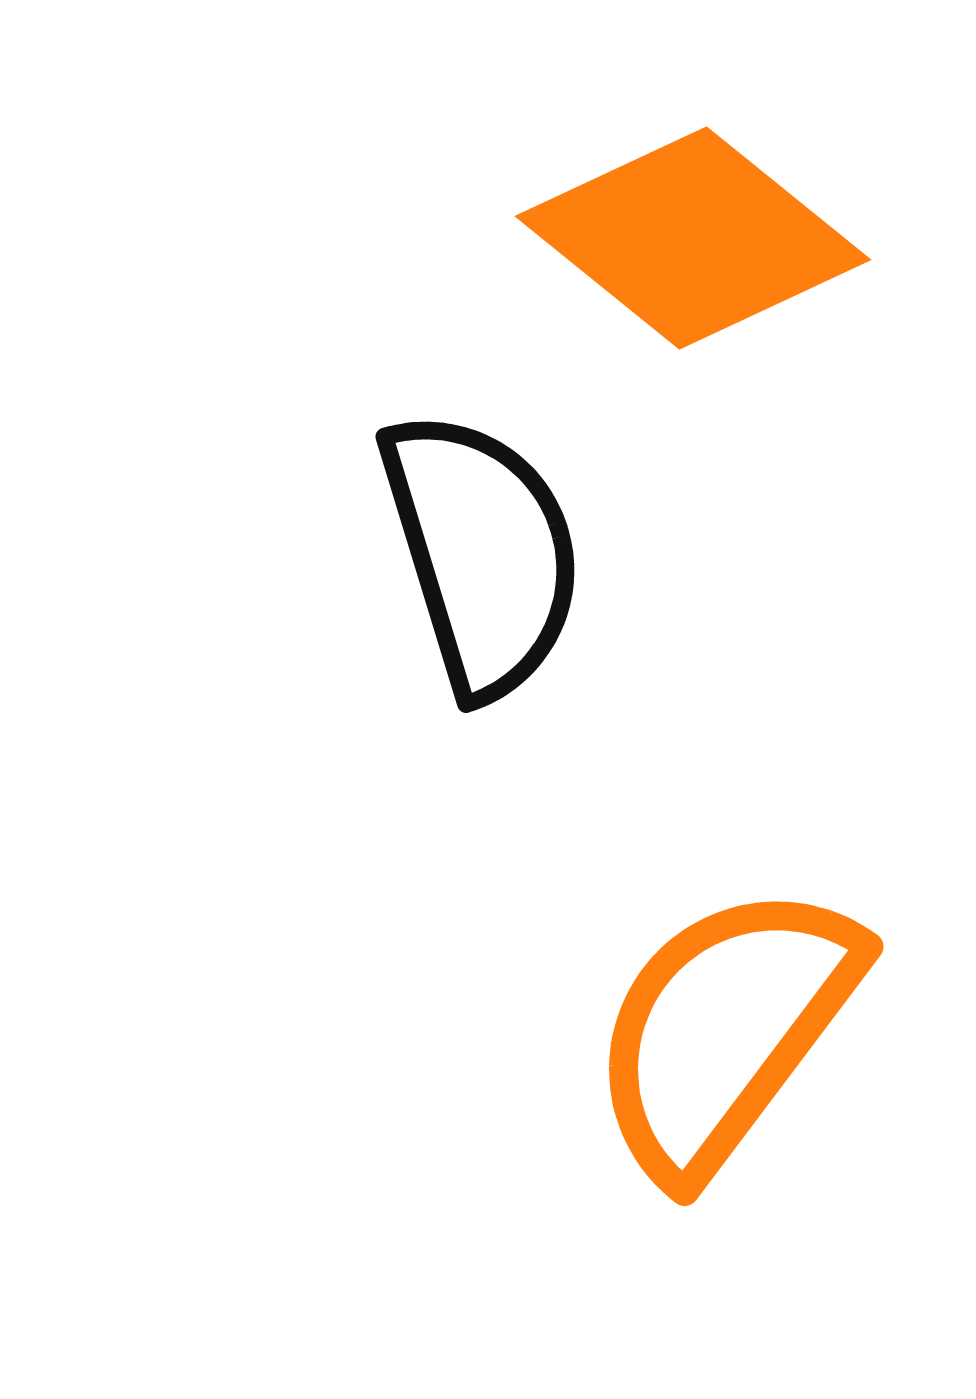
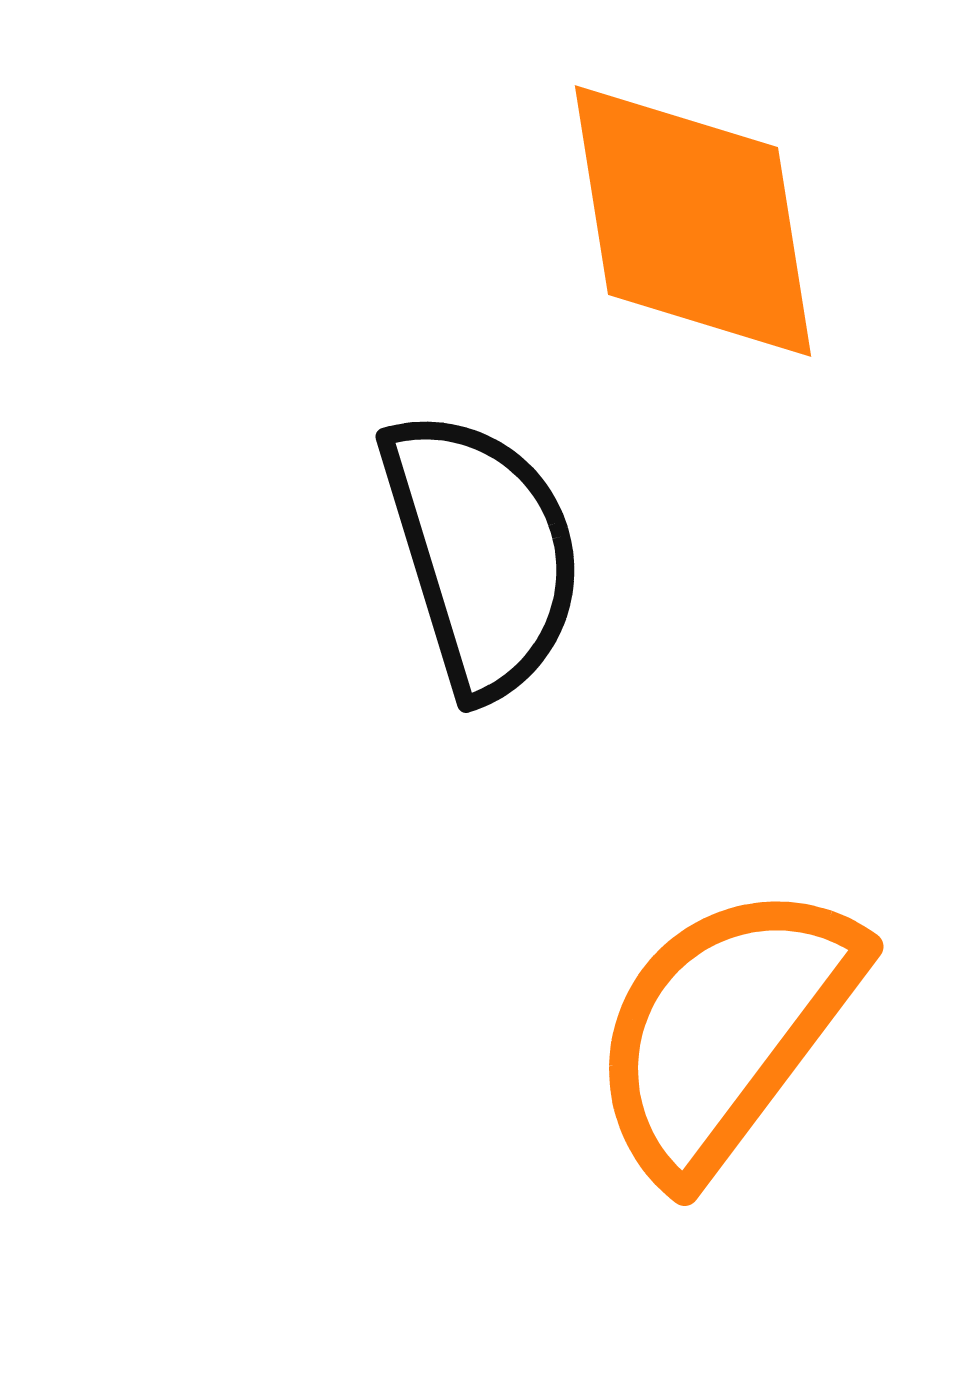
orange diamond: moved 17 px up; rotated 42 degrees clockwise
